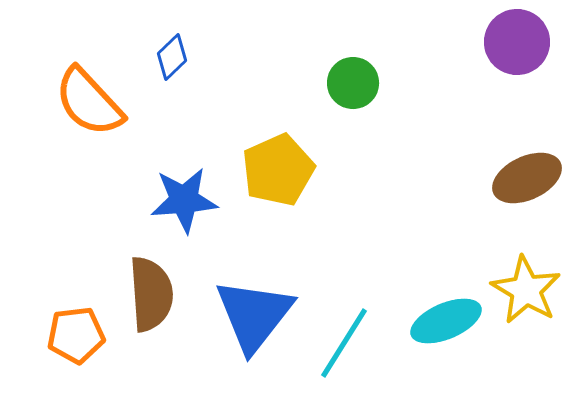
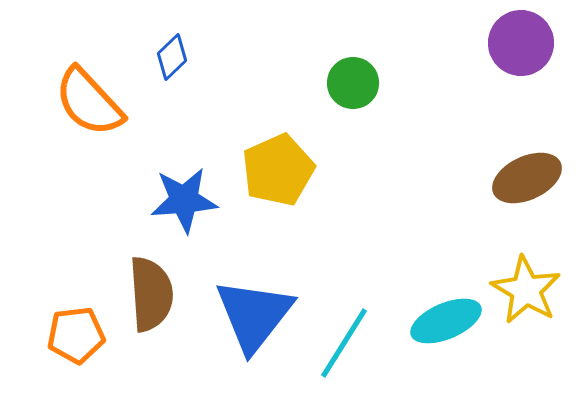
purple circle: moved 4 px right, 1 px down
